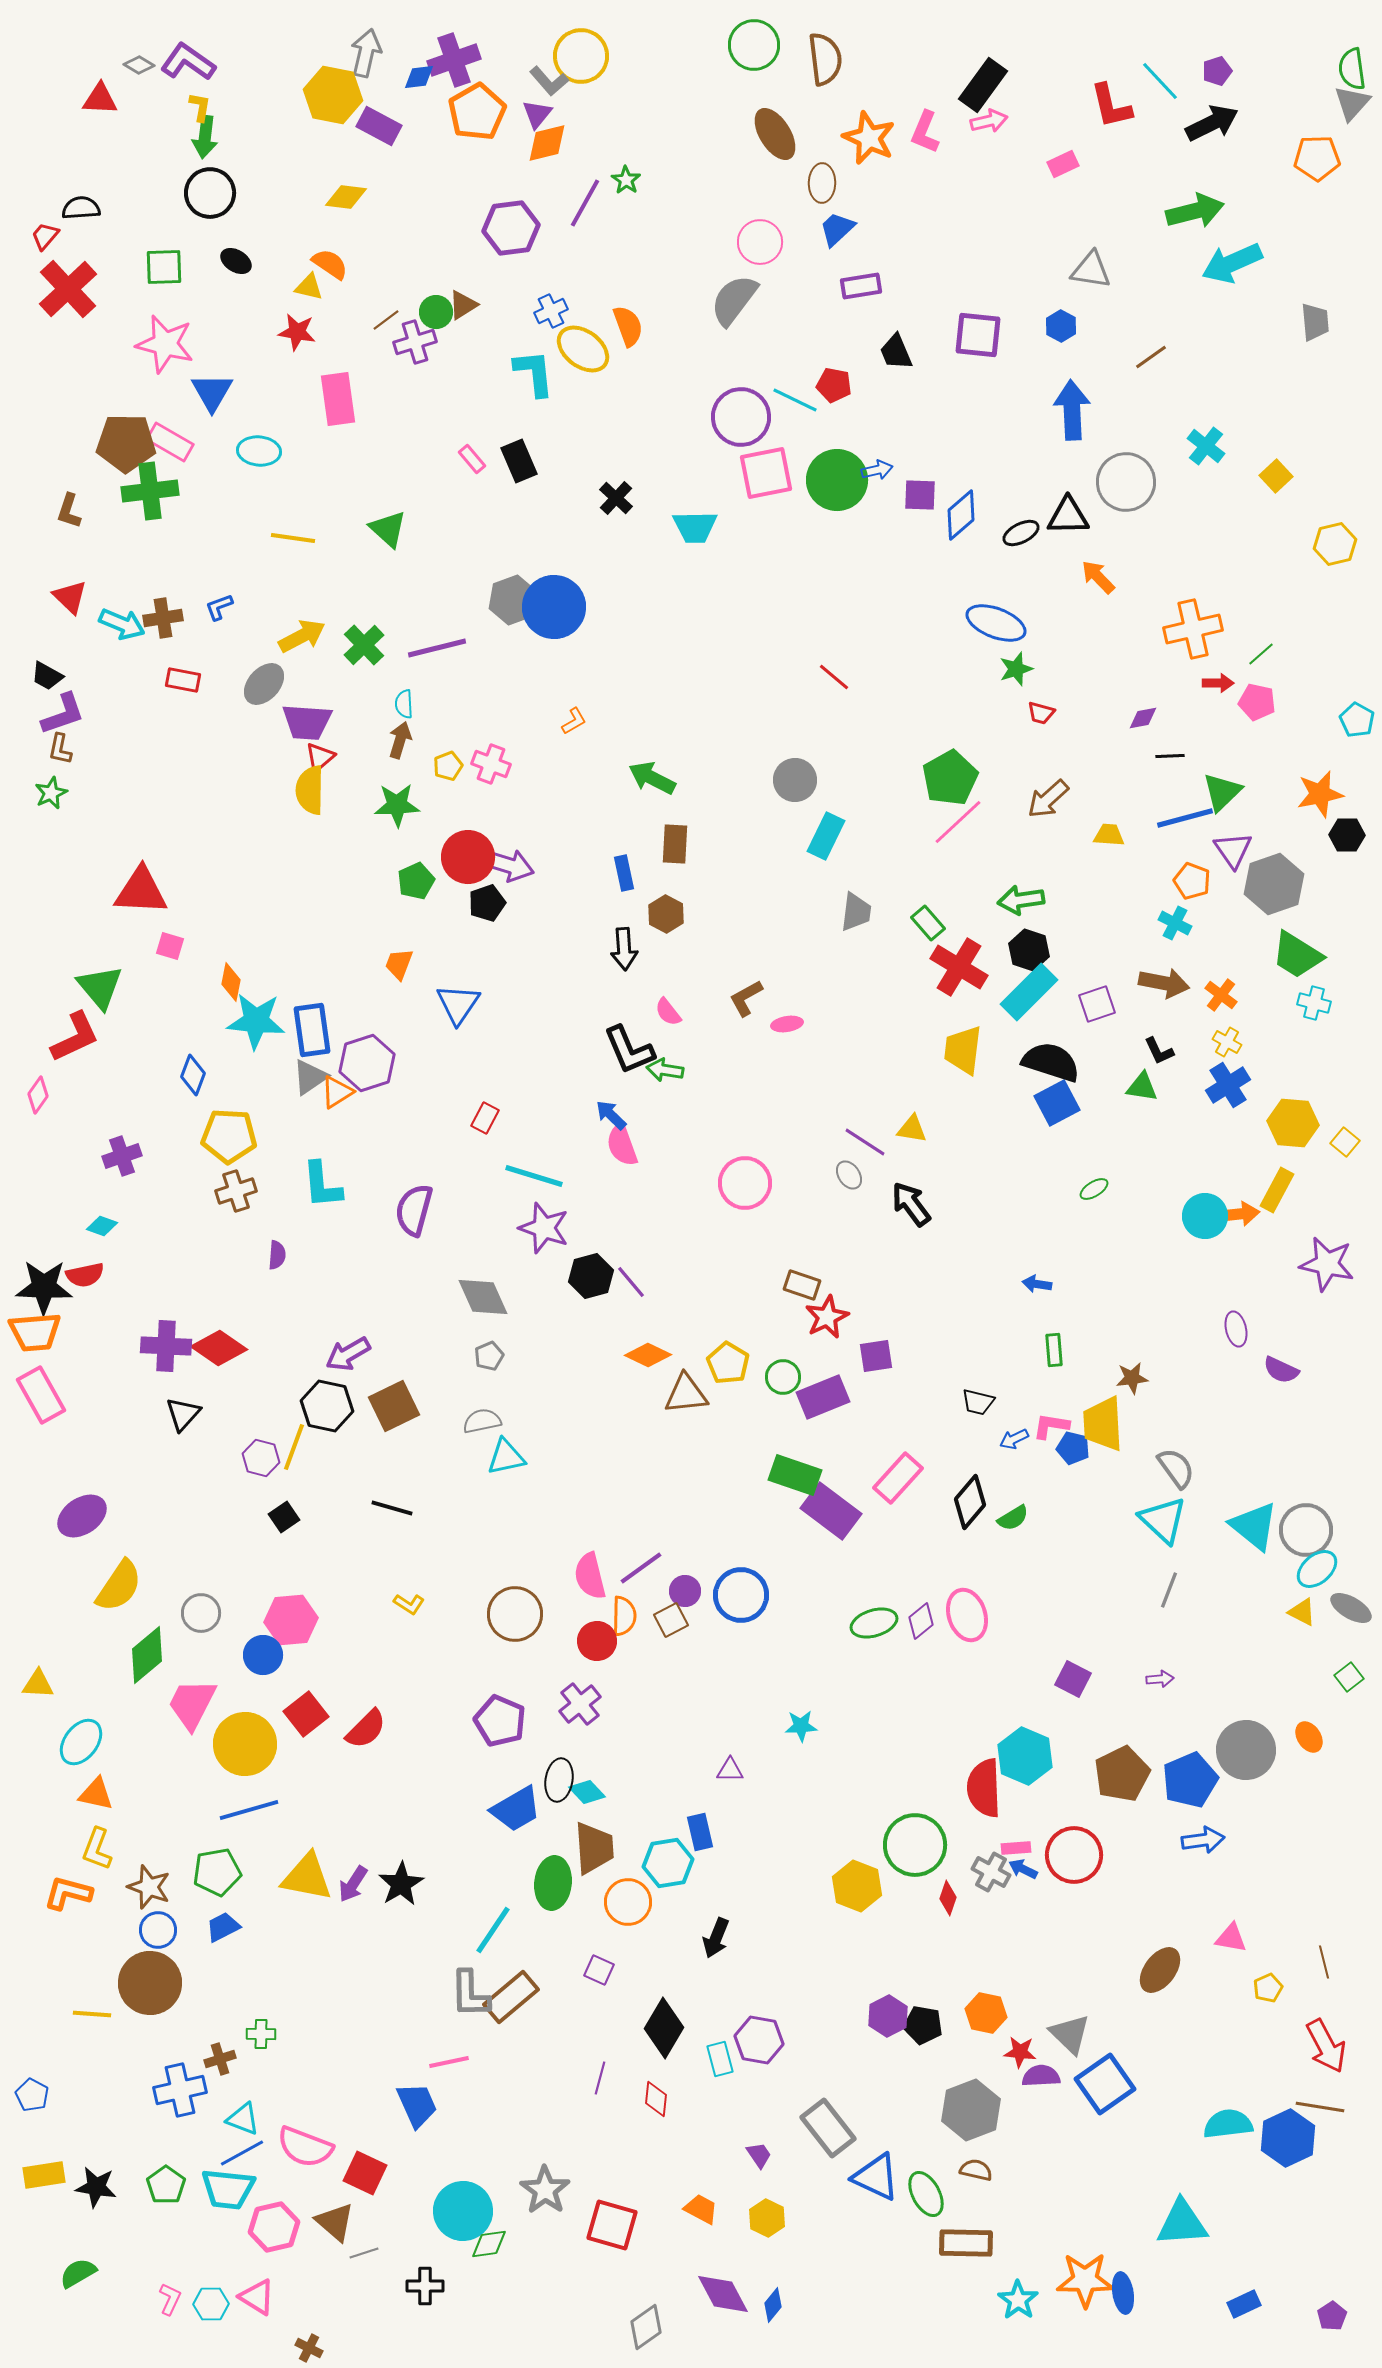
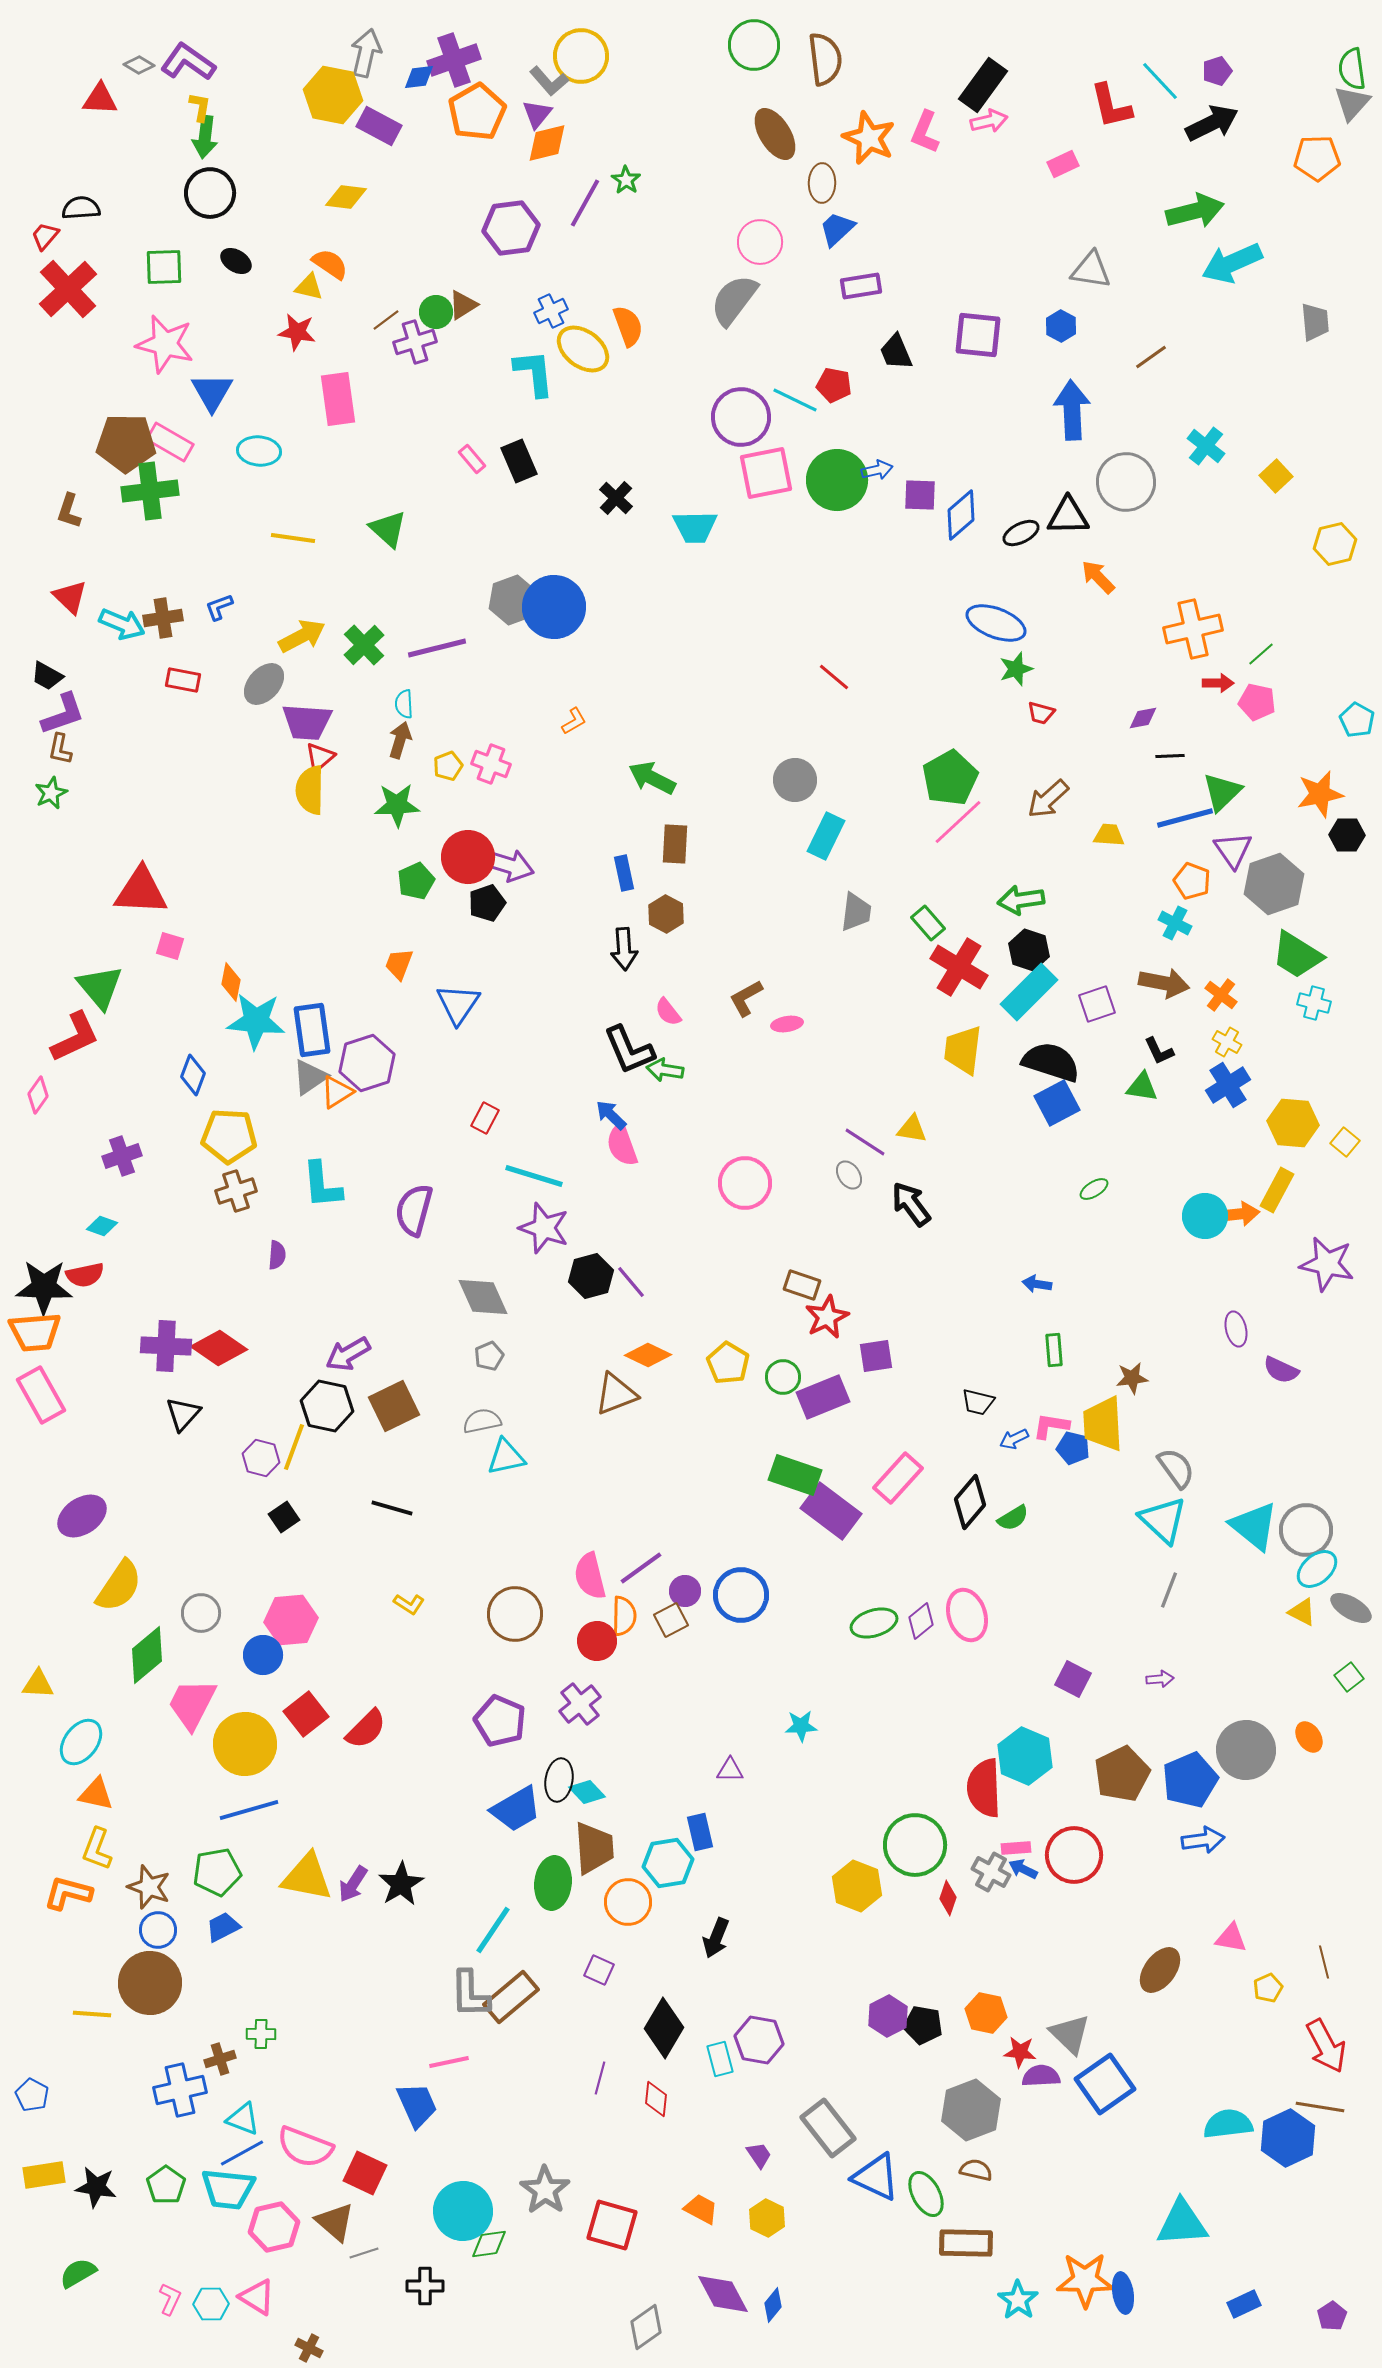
brown triangle at (686, 1394): moved 70 px left; rotated 15 degrees counterclockwise
